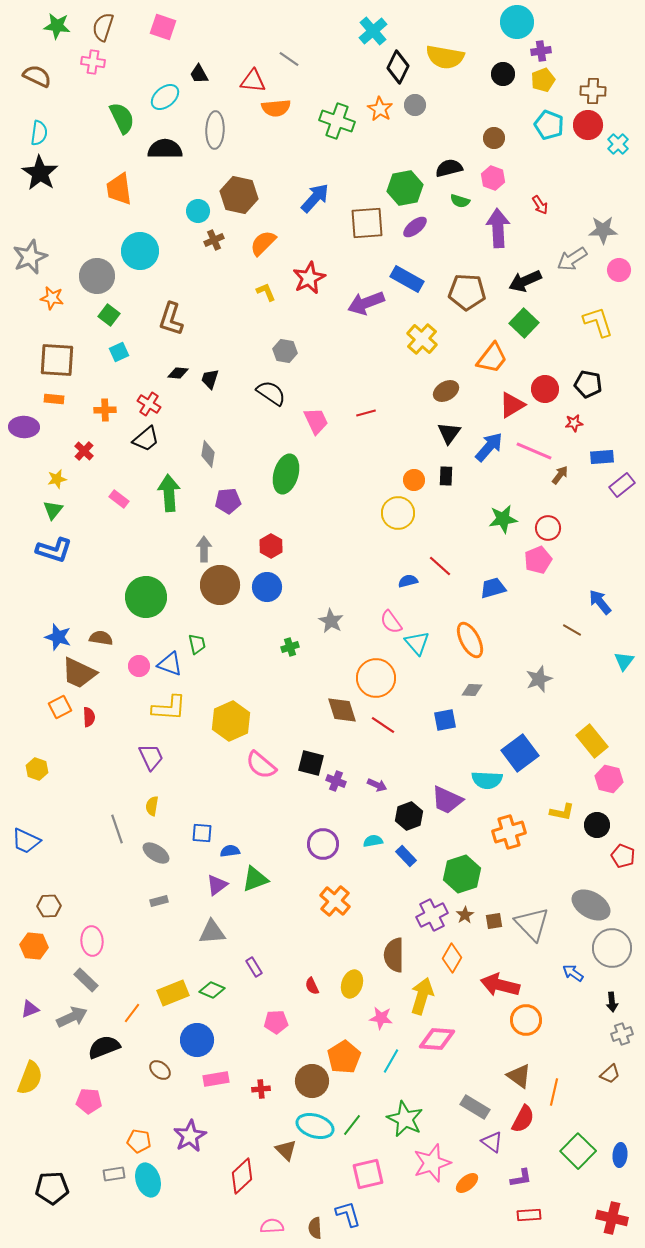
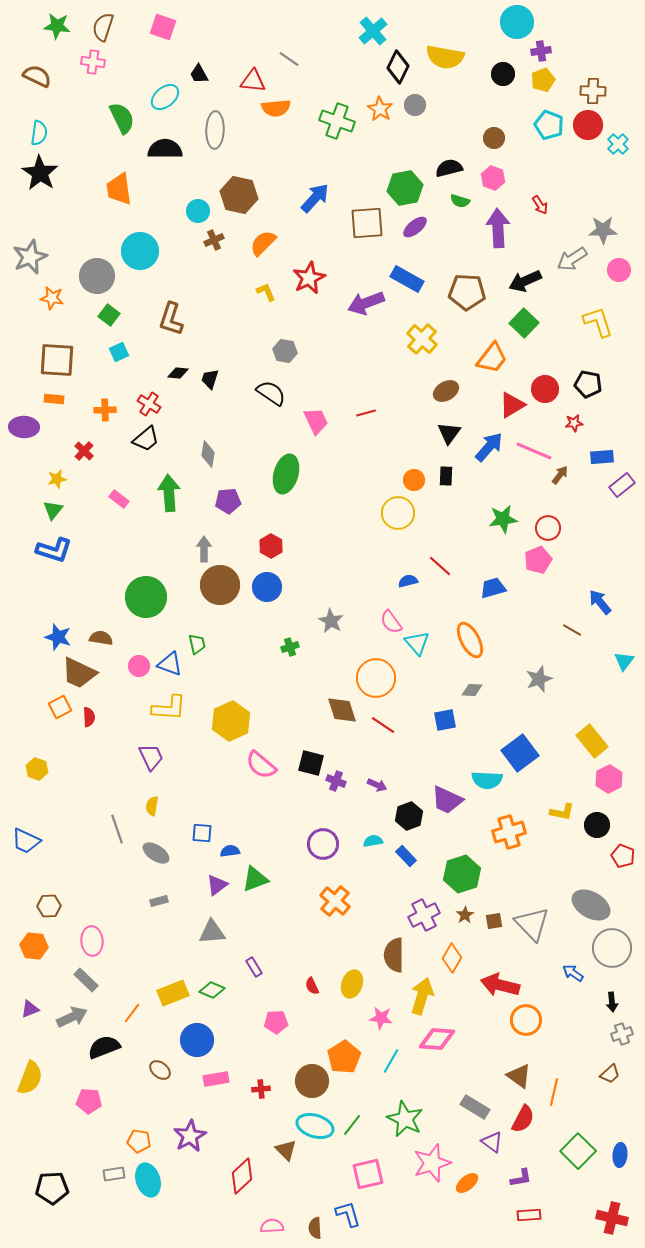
pink hexagon at (609, 779): rotated 20 degrees clockwise
purple cross at (432, 915): moved 8 px left
